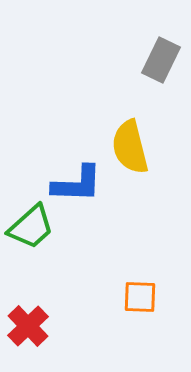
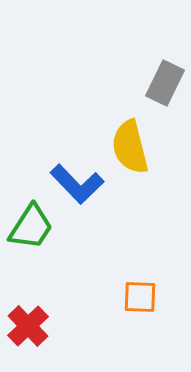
gray rectangle: moved 4 px right, 23 px down
blue L-shape: rotated 44 degrees clockwise
green trapezoid: rotated 15 degrees counterclockwise
